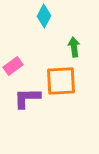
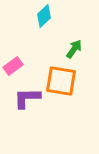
cyan diamond: rotated 20 degrees clockwise
green arrow: moved 2 px down; rotated 42 degrees clockwise
orange square: rotated 12 degrees clockwise
